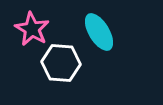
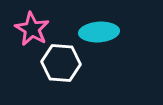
cyan ellipse: rotated 63 degrees counterclockwise
